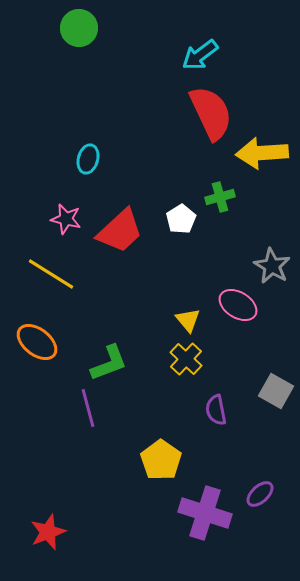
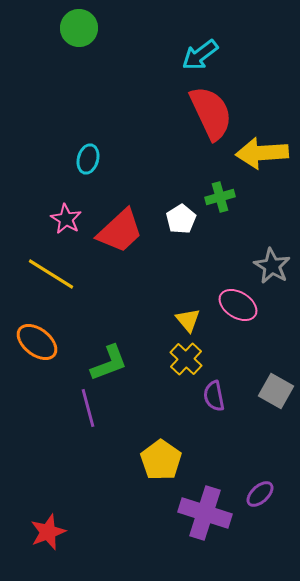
pink star: rotated 16 degrees clockwise
purple semicircle: moved 2 px left, 14 px up
